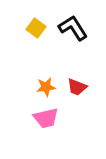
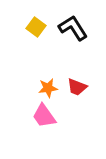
yellow square: moved 1 px up
orange star: moved 2 px right, 1 px down
pink trapezoid: moved 2 px left, 2 px up; rotated 68 degrees clockwise
